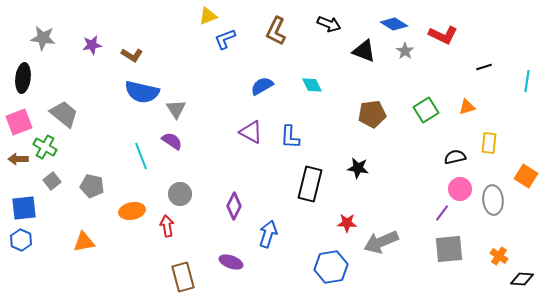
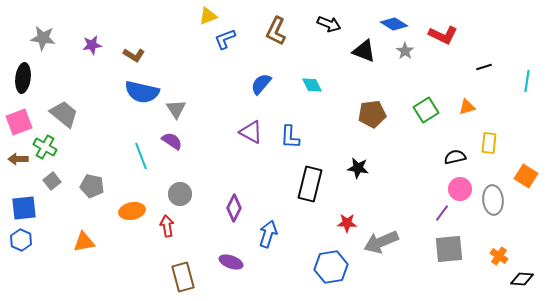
brown L-shape at (132, 55): moved 2 px right
blue semicircle at (262, 86): moved 1 px left, 2 px up; rotated 20 degrees counterclockwise
purple diamond at (234, 206): moved 2 px down
